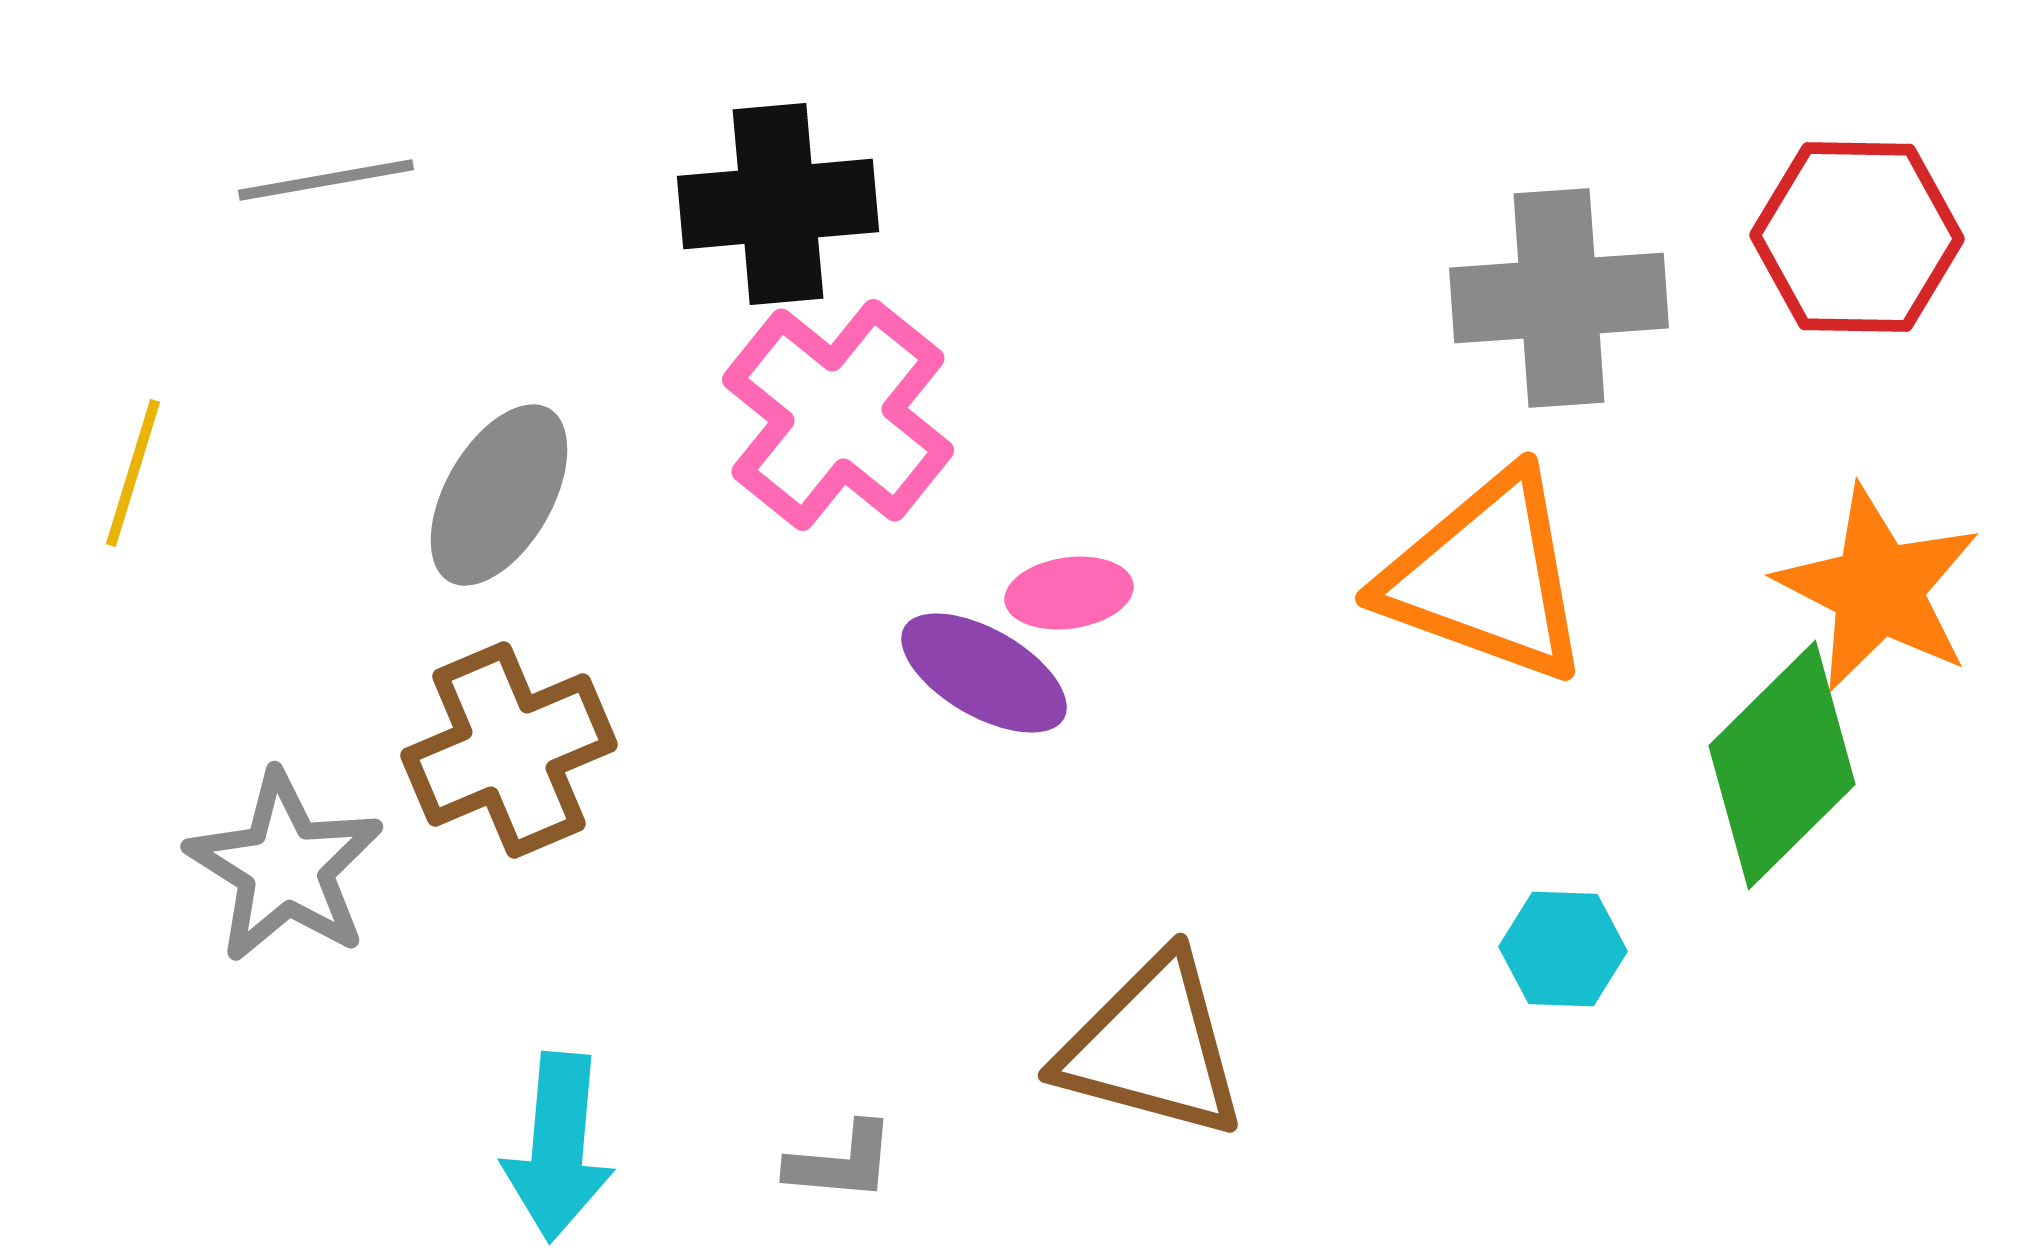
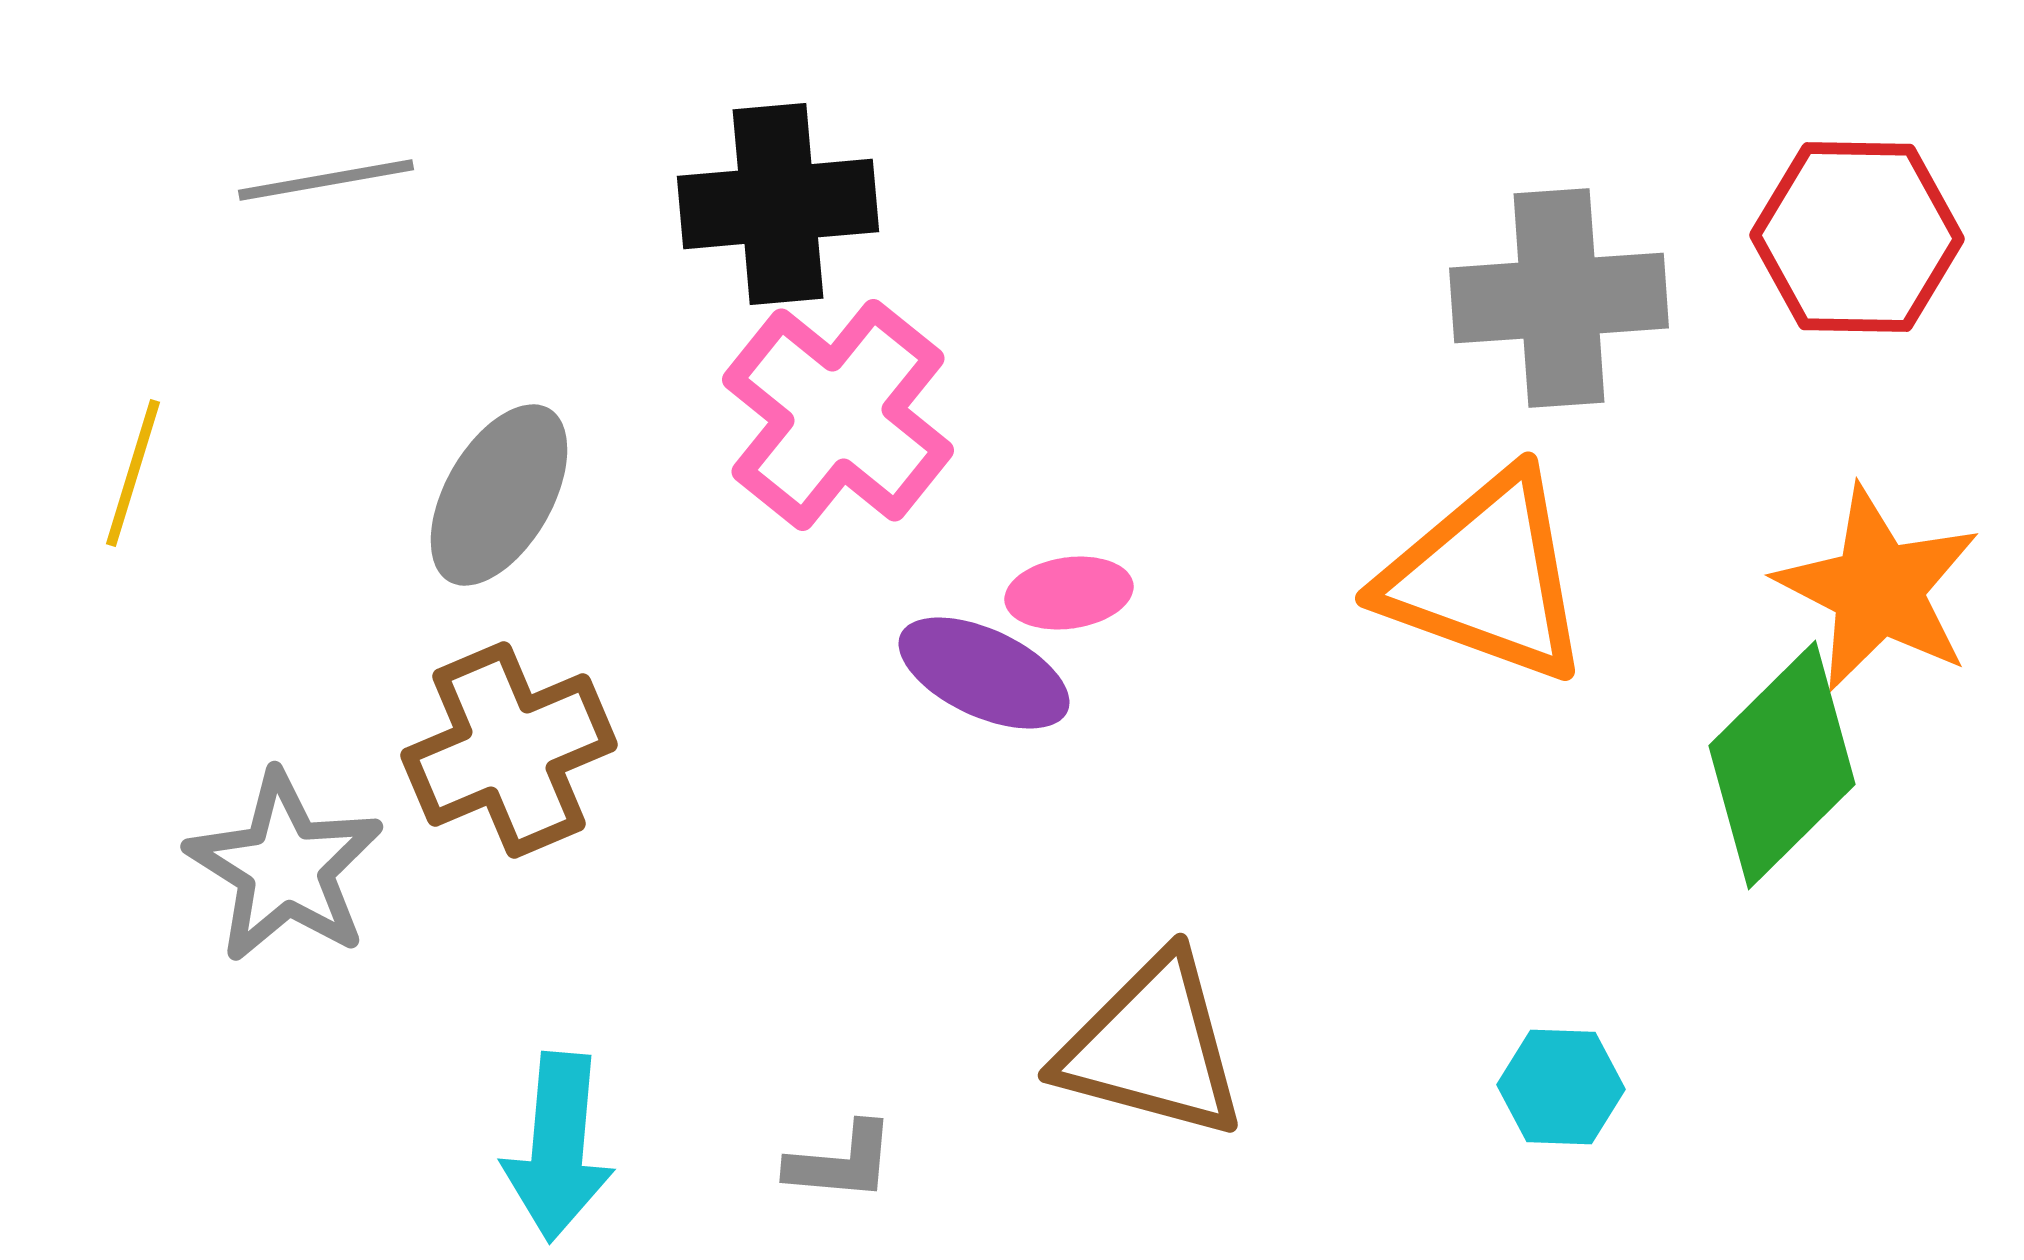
purple ellipse: rotated 5 degrees counterclockwise
cyan hexagon: moved 2 px left, 138 px down
